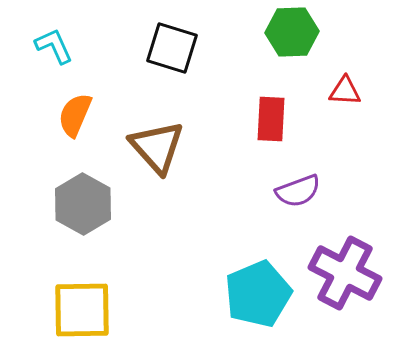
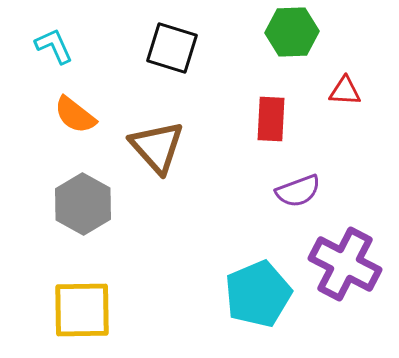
orange semicircle: rotated 75 degrees counterclockwise
purple cross: moved 9 px up
